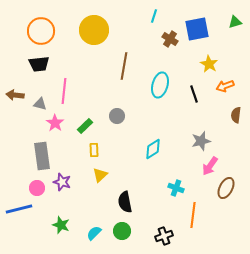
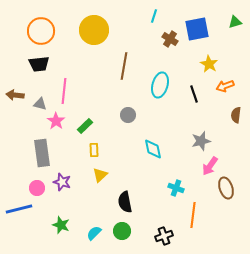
gray circle: moved 11 px right, 1 px up
pink star: moved 1 px right, 2 px up
cyan diamond: rotated 70 degrees counterclockwise
gray rectangle: moved 3 px up
brown ellipse: rotated 45 degrees counterclockwise
